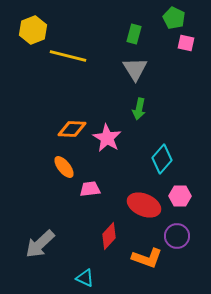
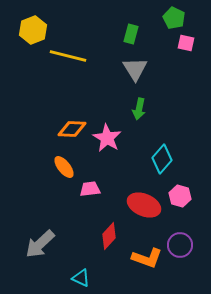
green rectangle: moved 3 px left
pink hexagon: rotated 15 degrees clockwise
purple circle: moved 3 px right, 9 px down
cyan triangle: moved 4 px left
